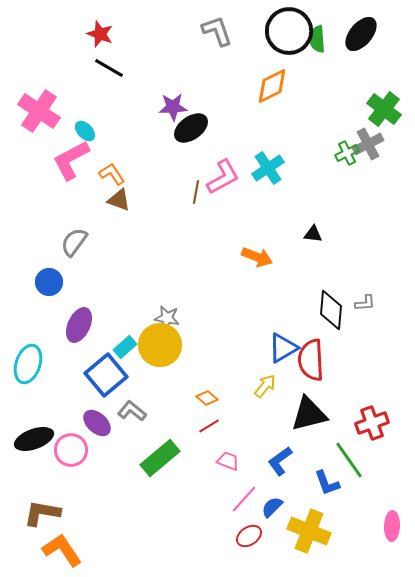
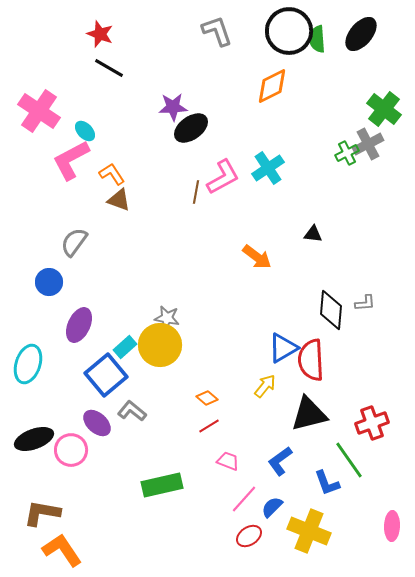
orange arrow at (257, 257): rotated 16 degrees clockwise
green rectangle at (160, 458): moved 2 px right, 27 px down; rotated 27 degrees clockwise
